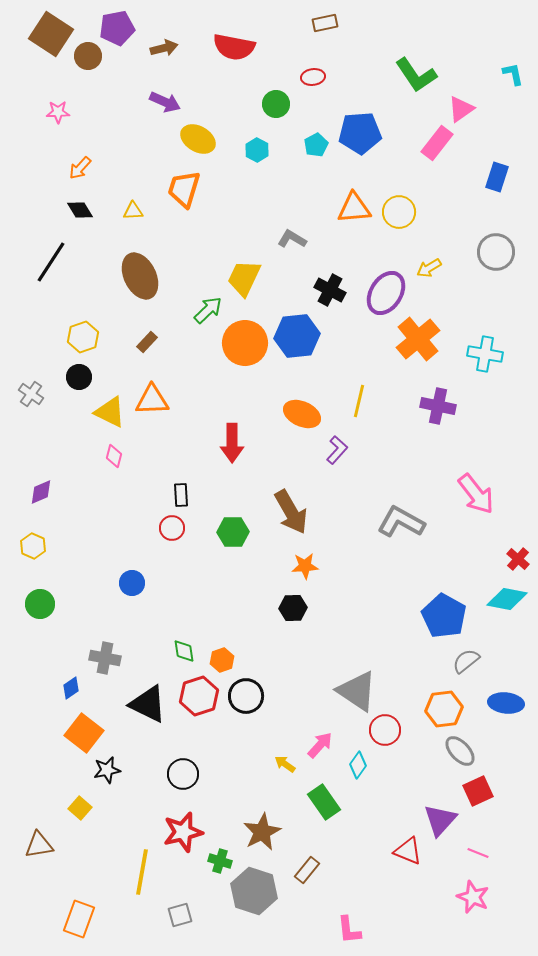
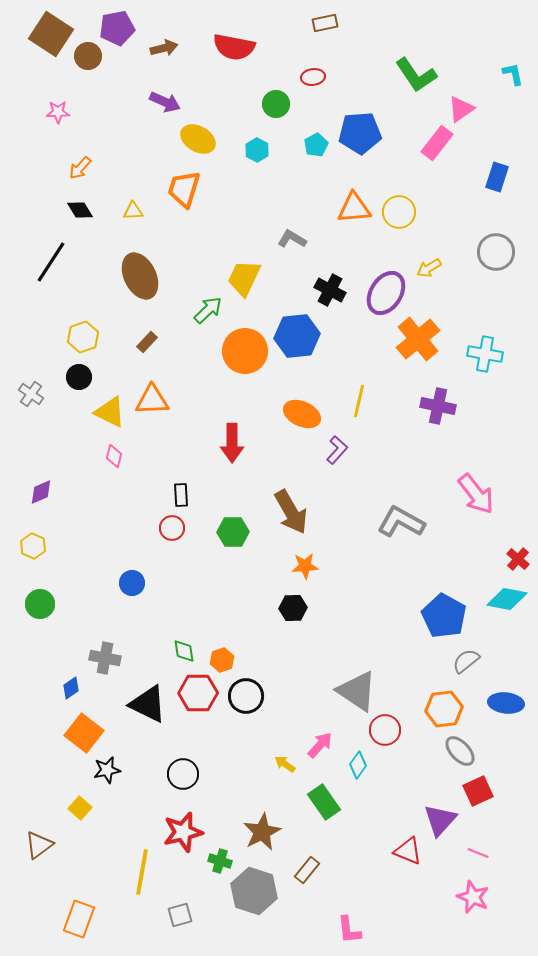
orange circle at (245, 343): moved 8 px down
red hexagon at (199, 696): moved 1 px left, 3 px up; rotated 18 degrees clockwise
brown triangle at (39, 845): rotated 28 degrees counterclockwise
